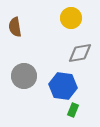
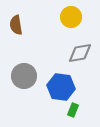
yellow circle: moved 1 px up
brown semicircle: moved 1 px right, 2 px up
blue hexagon: moved 2 px left, 1 px down
